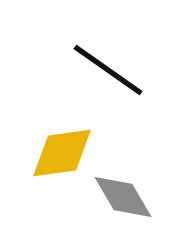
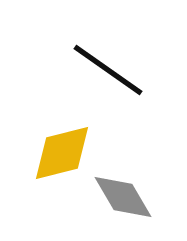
yellow diamond: rotated 6 degrees counterclockwise
